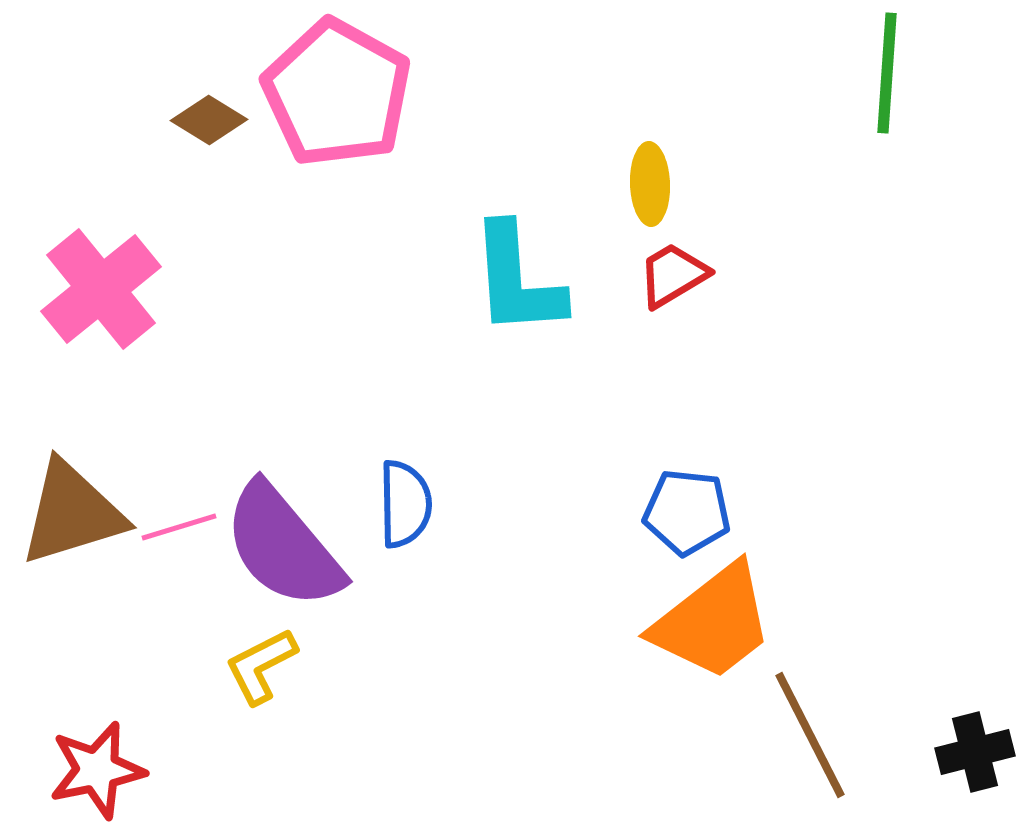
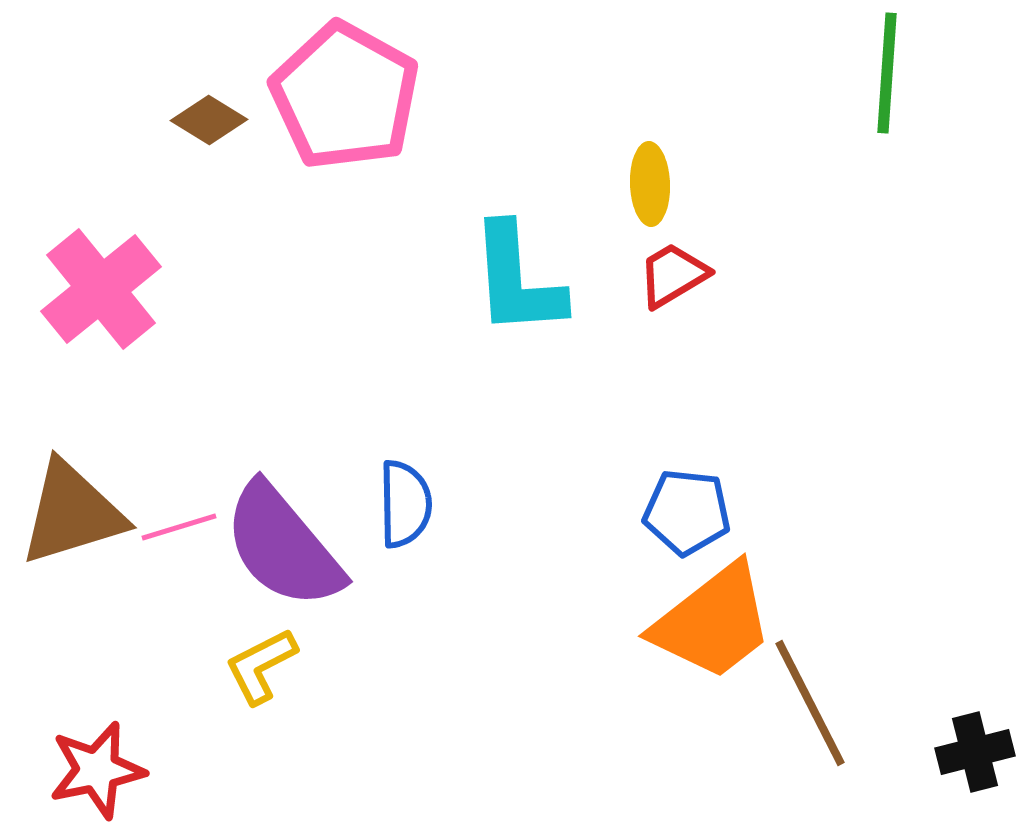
pink pentagon: moved 8 px right, 3 px down
brown line: moved 32 px up
